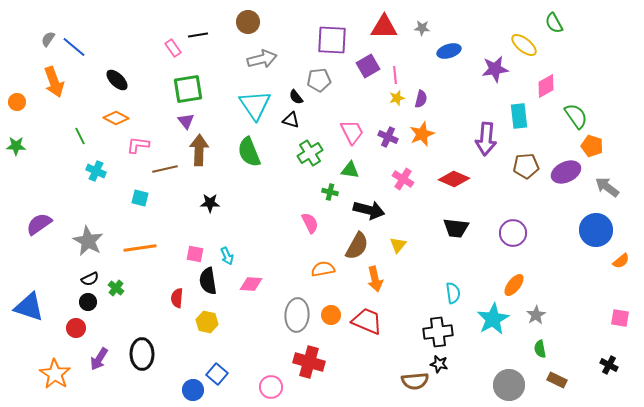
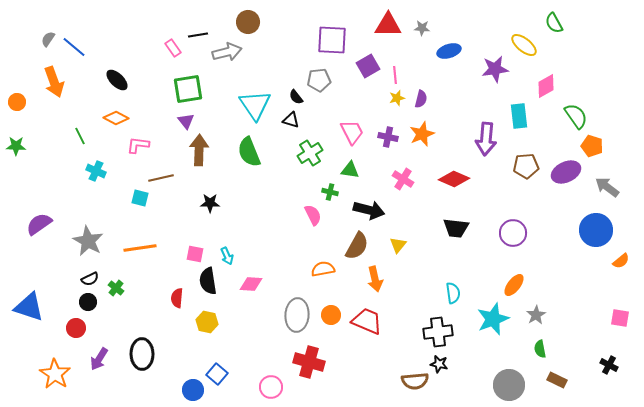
red triangle at (384, 27): moved 4 px right, 2 px up
gray arrow at (262, 59): moved 35 px left, 7 px up
purple cross at (388, 137): rotated 12 degrees counterclockwise
brown line at (165, 169): moved 4 px left, 9 px down
pink semicircle at (310, 223): moved 3 px right, 8 px up
cyan star at (493, 319): rotated 8 degrees clockwise
